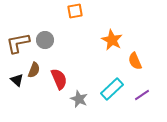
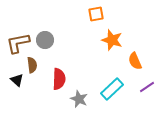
orange square: moved 21 px right, 3 px down
orange star: rotated 10 degrees counterclockwise
brown semicircle: moved 2 px left, 5 px up; rotated 28 degrees counterclockwise
red semicircle: rotated 25 degrees clockwise
purple line: moved 5 px right, 8 px up
